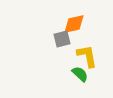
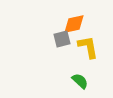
yellow L-shape: moved 1 px right, 9 px up
green semicircle: moved 7 px down
